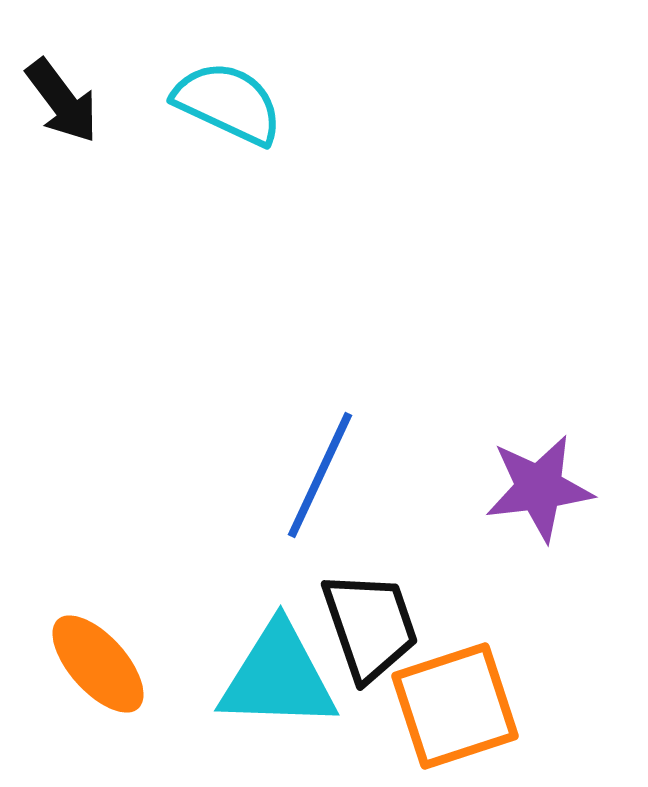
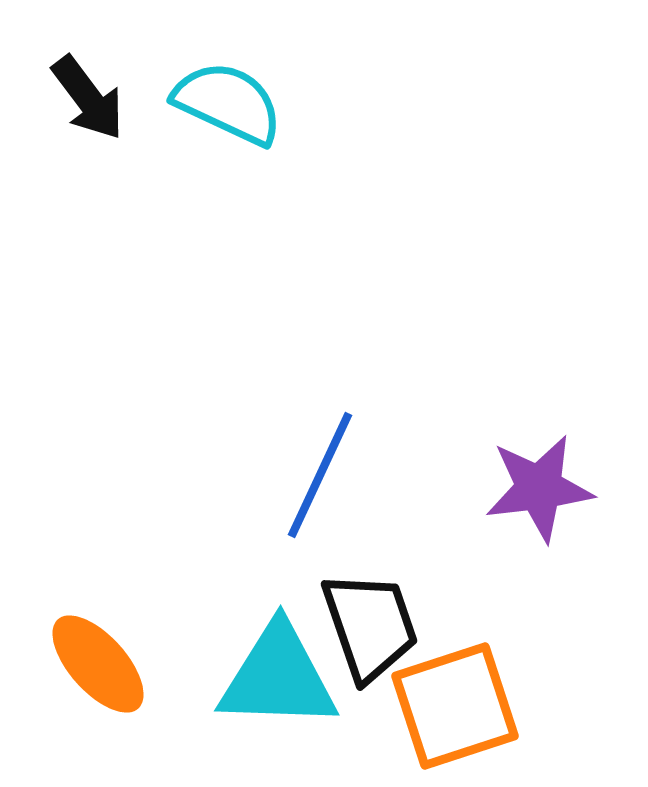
black arrow: moved 26 px right, 3 px up
